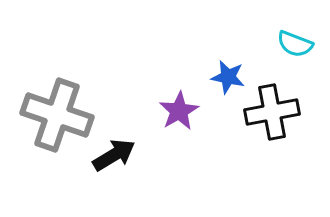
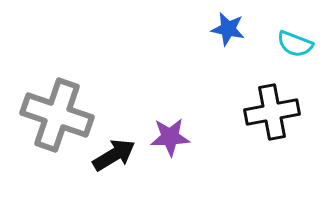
blue star: moved 48 px up
purple star: moved 9 px left, 26 px down; rotated 27 degrees clockwise
